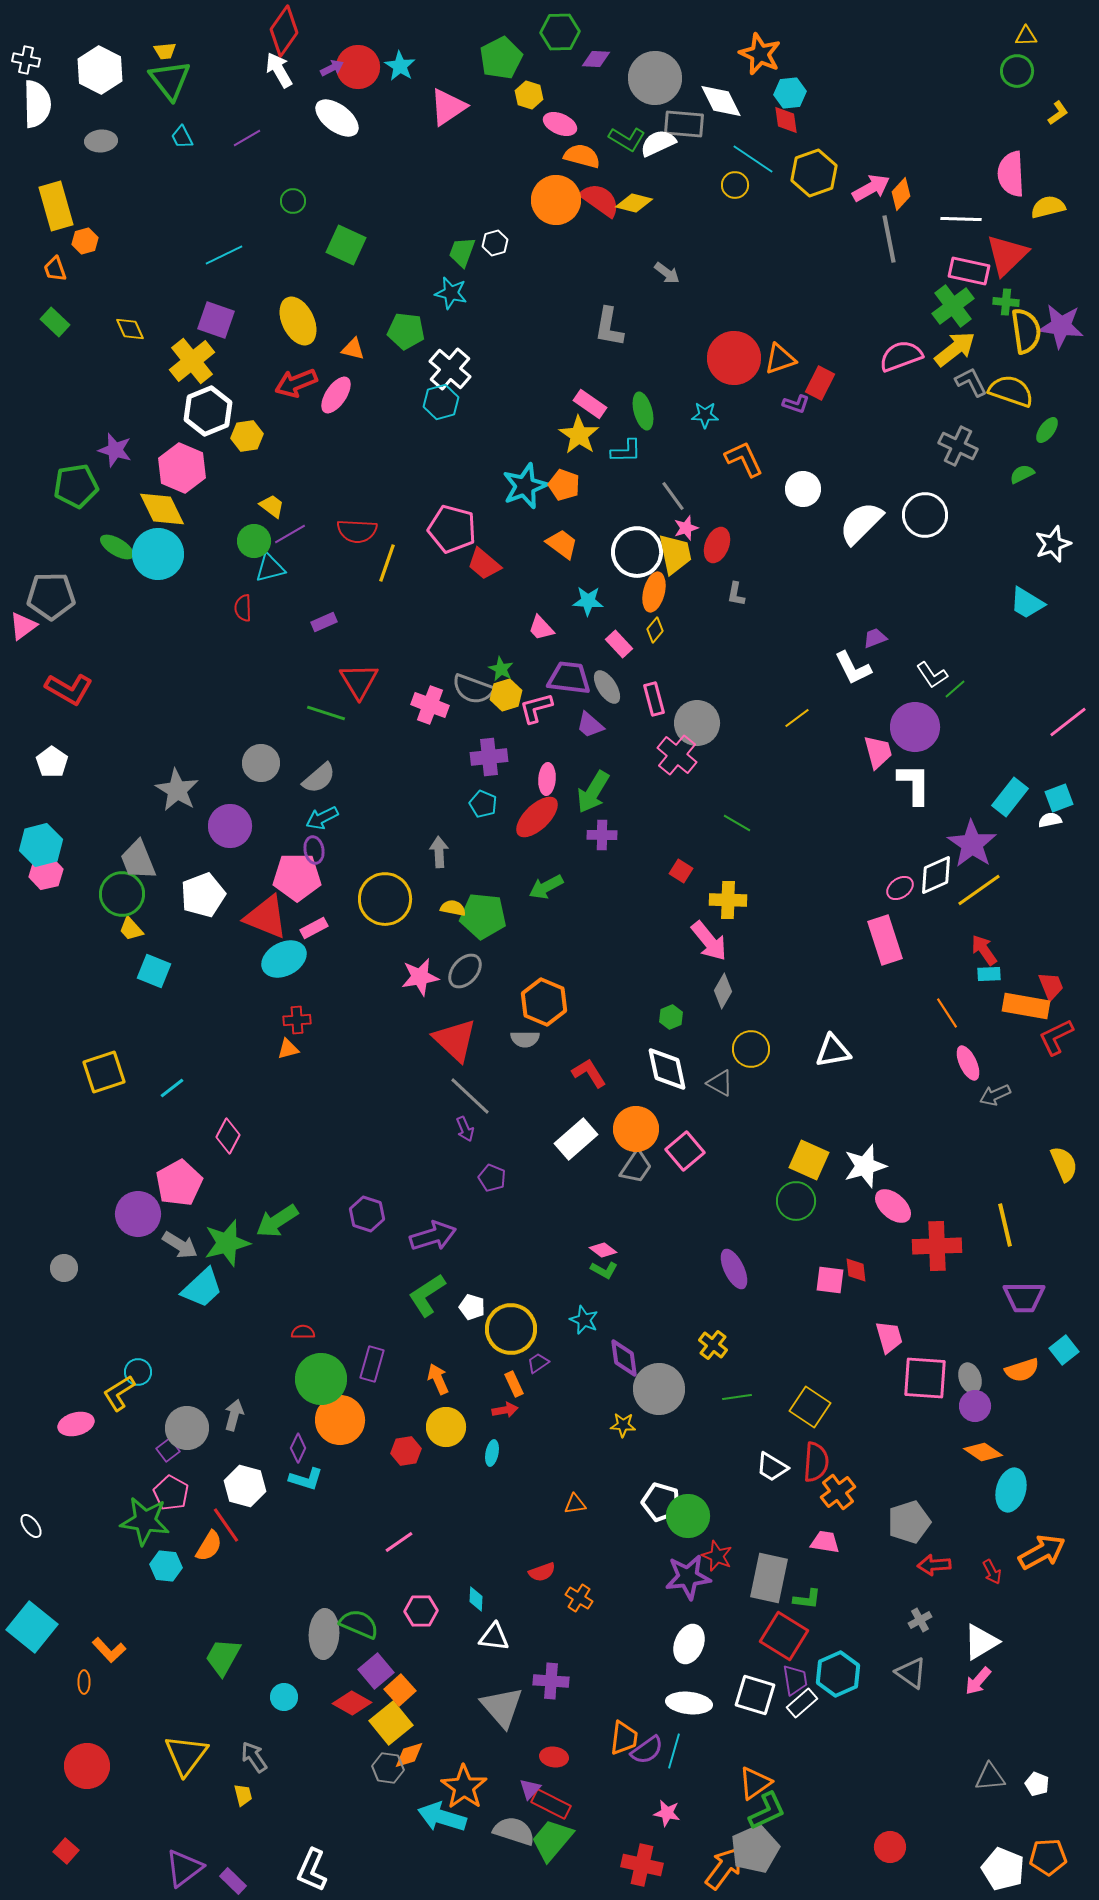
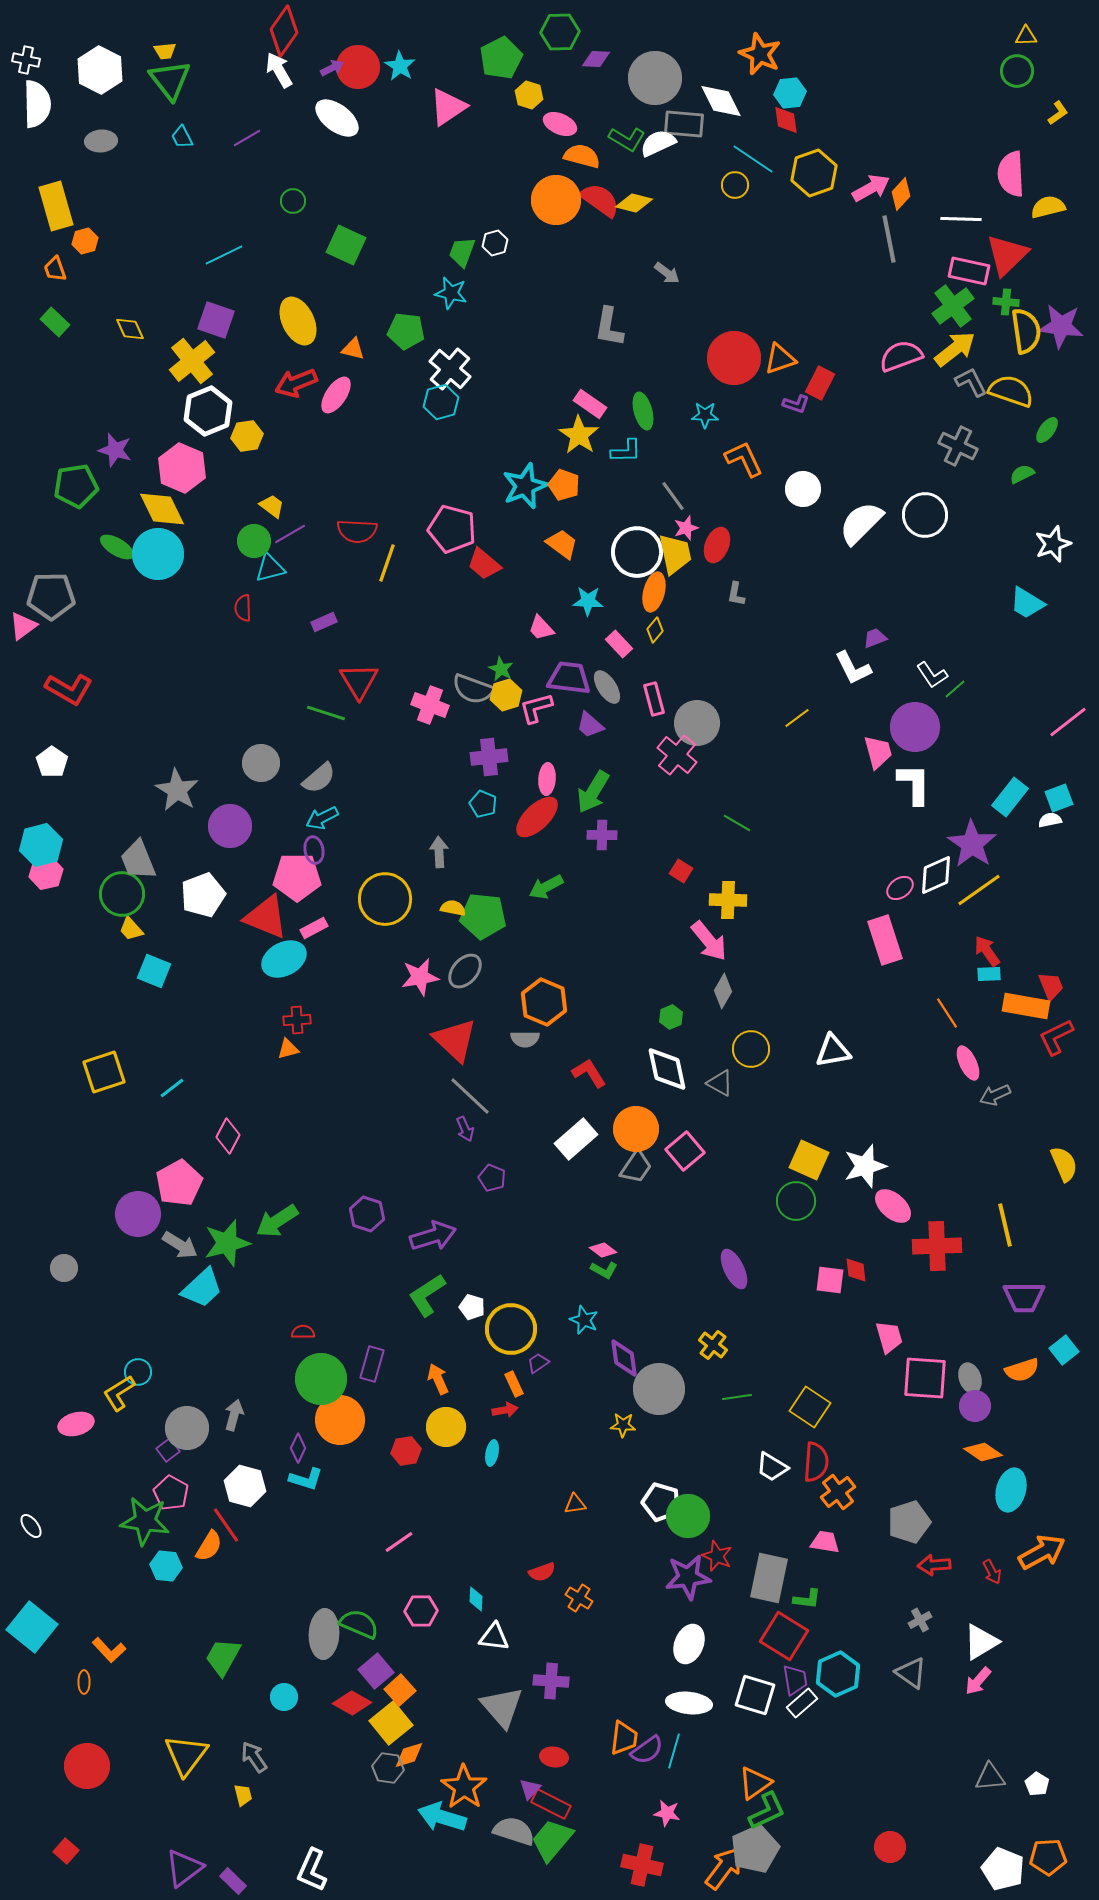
red arrow at (984, 950): moved 3 px right, 1 px down
white pentagon at (1037, 1784): rotated 10 degrees clockwise
